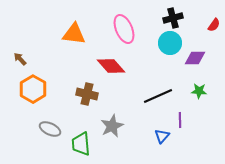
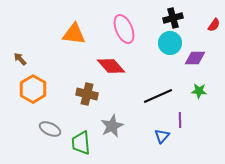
green trapezoid: moved 1 px up
